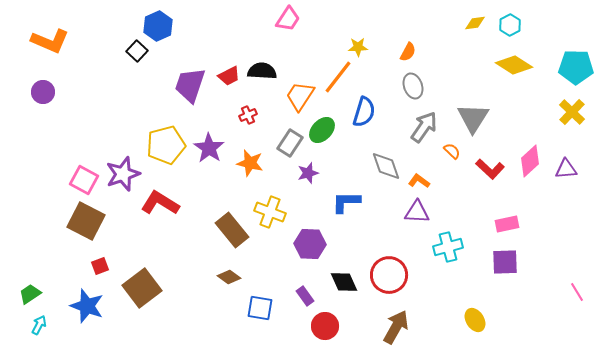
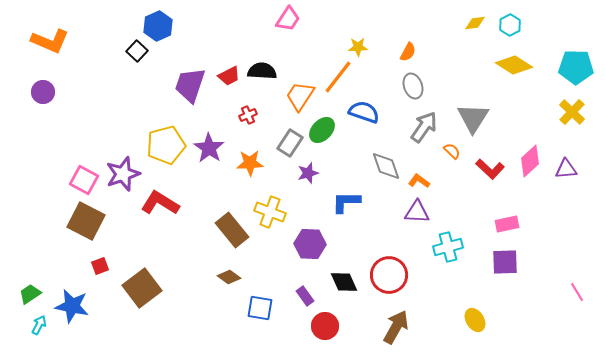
blue semicircle at (364, 112): rotated 88 degrees counterclockwise
orange star at (250, 163): rotated 16 degrees counterclockwise
blue star at (87, 306): moved 15 px left; rotated 8 degrees counterclockwise
